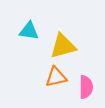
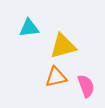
cyan triangle: moved 3 px up; rotated 15 degrees counterclockwise
pink semicircle: moved 1 px up; rotated 20 degrees counterclockwise
